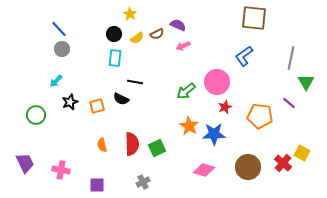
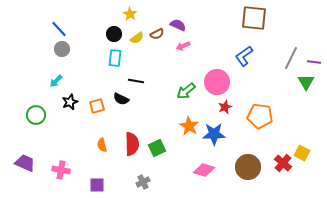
gray line: rotated 15 degrees clockwise
black line: moved 1 px right, 1 px up
purple line: moved 25 px right, 41 px up; rotated 32 degrees counterclockwise
purple trapezoid: rotated 40 degrees counterclockwise
